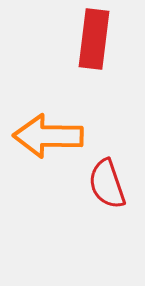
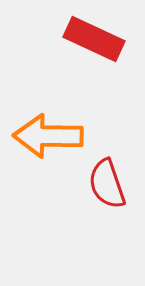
red rectangle: rotated 72 degrees counterclockwise
